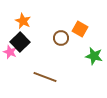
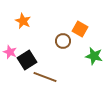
brown circle: moved 2 px right, 3 px down
black square: moved 7 px right, 18 px down; rotated 12 degrees clockwise
